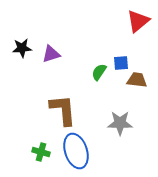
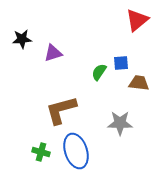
red triangle: moved 1 px left, 1 px up
black star: moved 9 px up
purple triangle: moved 2 px right, 1 px up
brown trapezoid: moved 2 px right, 3 px down
brown L-shape: moved 2 px left; rotated 100 degrees counterclockwise
